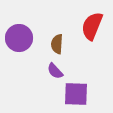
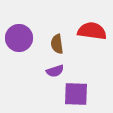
red semicircle: moved 5 px down; rotated 76 degrees clockwise
brown semicircle: rotated 12 degrees counterclockwise
purple semicircle: rotated 66 degrees counterclockwise
